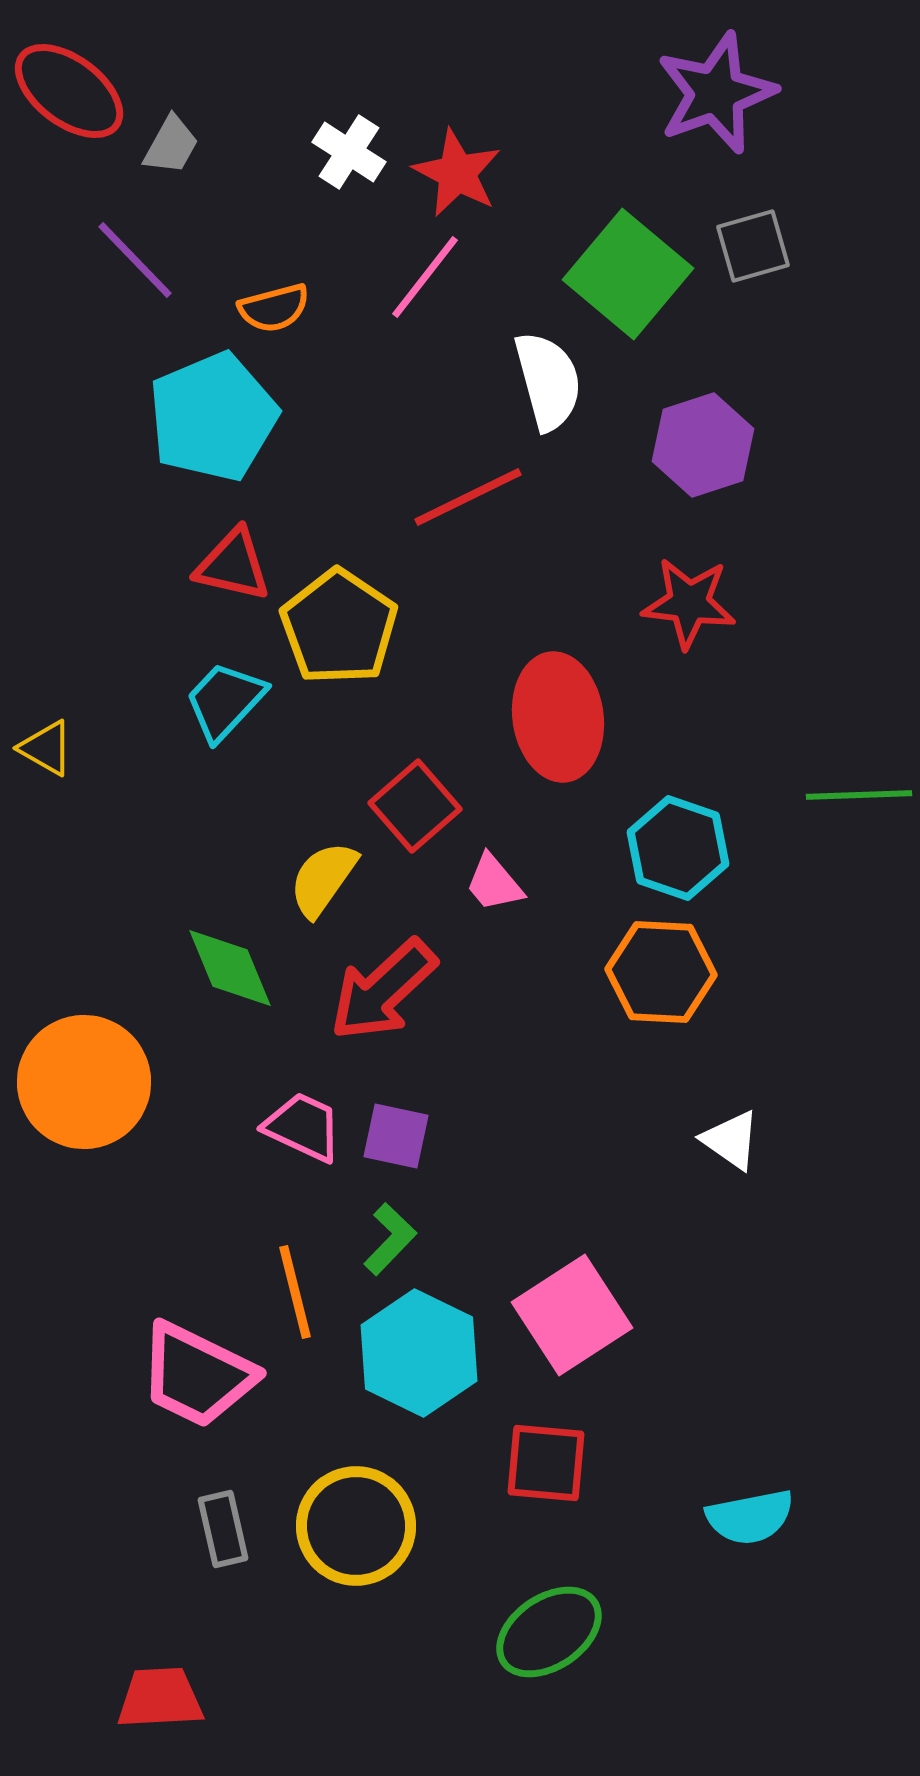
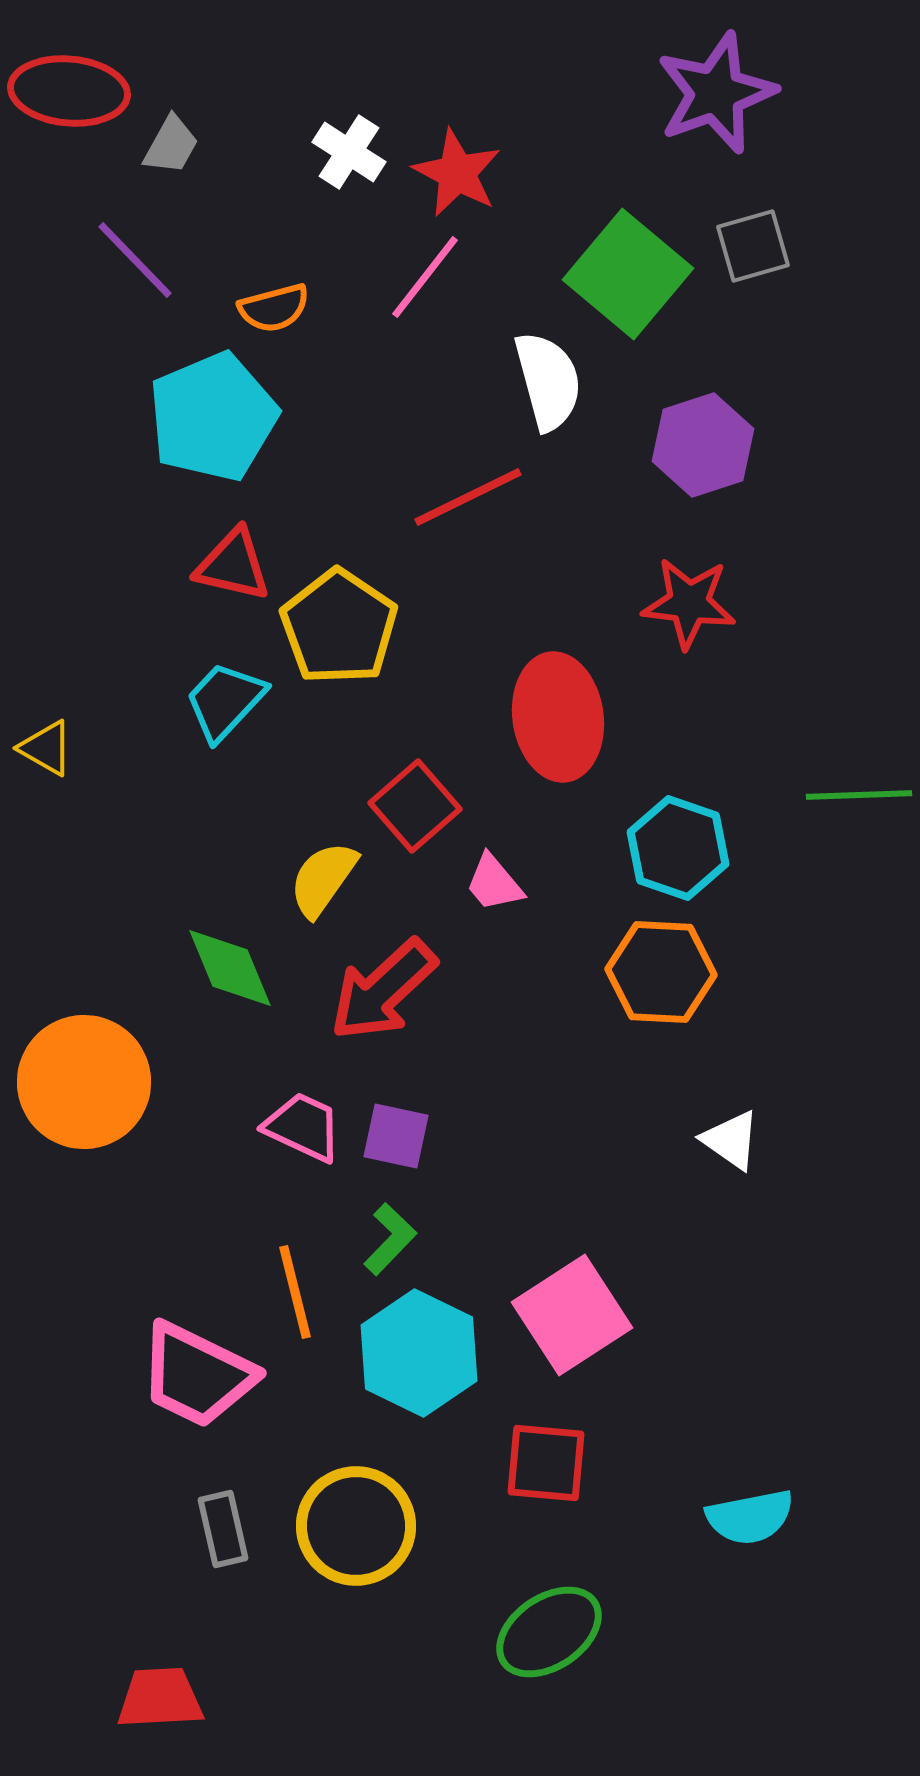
red ellipse at (69, 91): rotated 32 degrees counterclockwise
